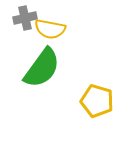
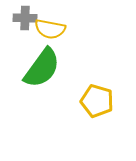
gray cross: rotated 15 degrees clockwise
